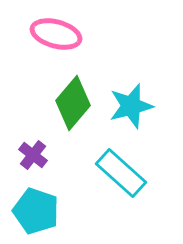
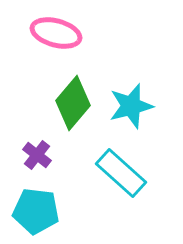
pink ellipse: moved 1 px up
purple cross: moved 4 px right
cyan pentagon: rotated 12 degrees counterclockwise
